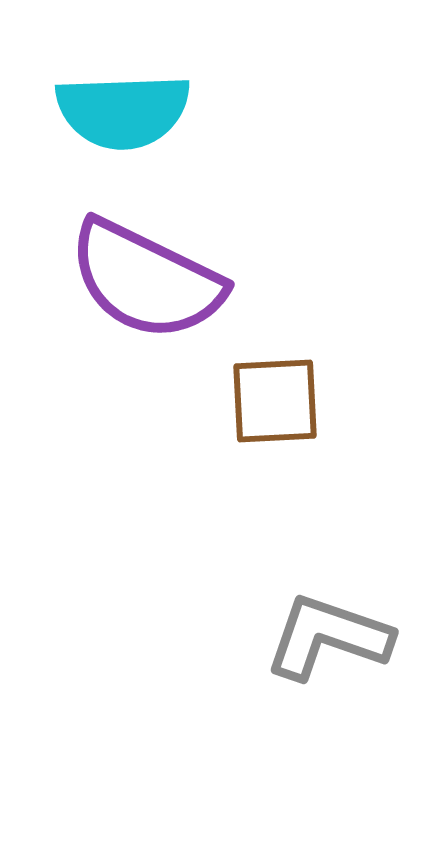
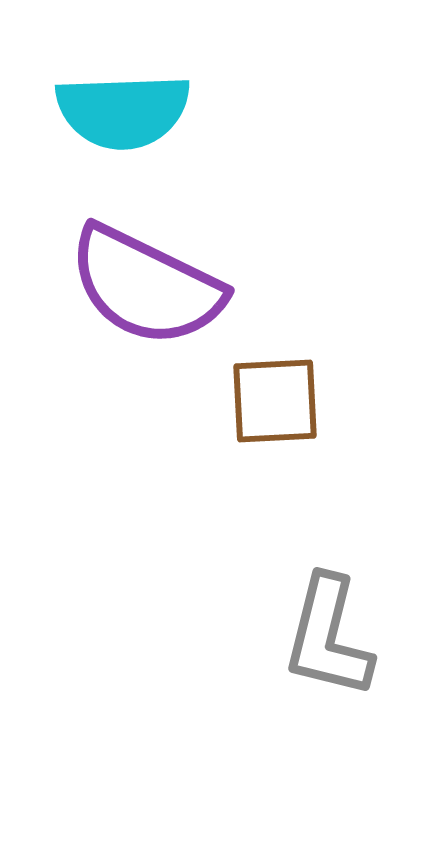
purple semicircle: moved 6 px down
gray L-shape: rotated 95 degrees counterclockwise
